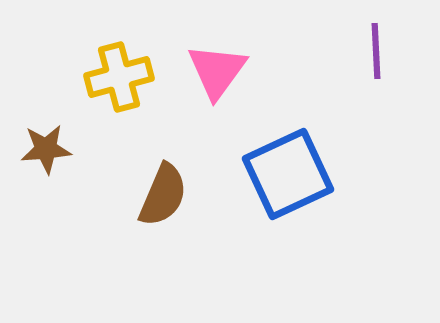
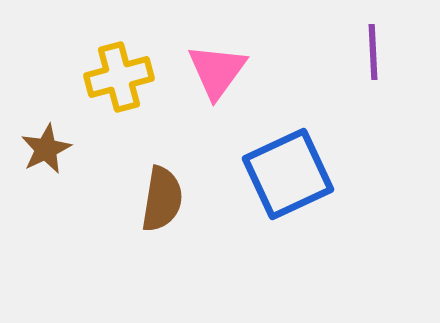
purple line: moved 3 px left, 1 px down
brown star: rotated 21 degrees counterclockwise
brown semicircle: moved 1 px left, 4 px down; rotated 14 degrees counterclockwise
